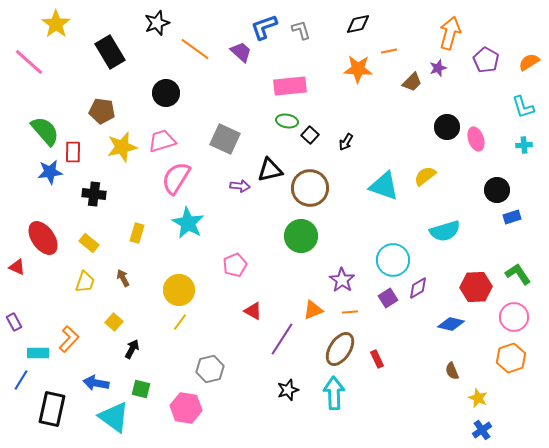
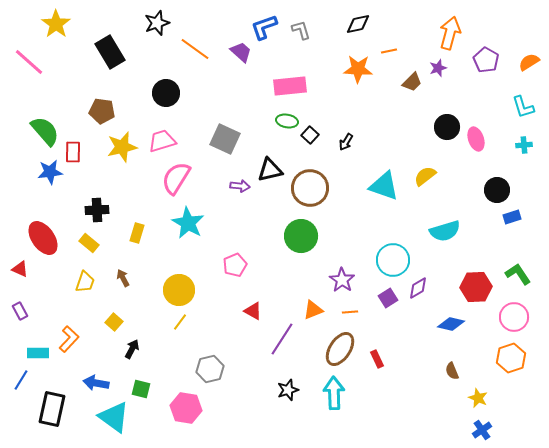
black cross at (94, 194): moved 3 px right, 16 px down; rotated 10 degrees counterclockwise
red triangle at (17, 267): moved 3 px right, 2 px down
purple rectangle at (14, 322): moved 6 px right, 11 px up
